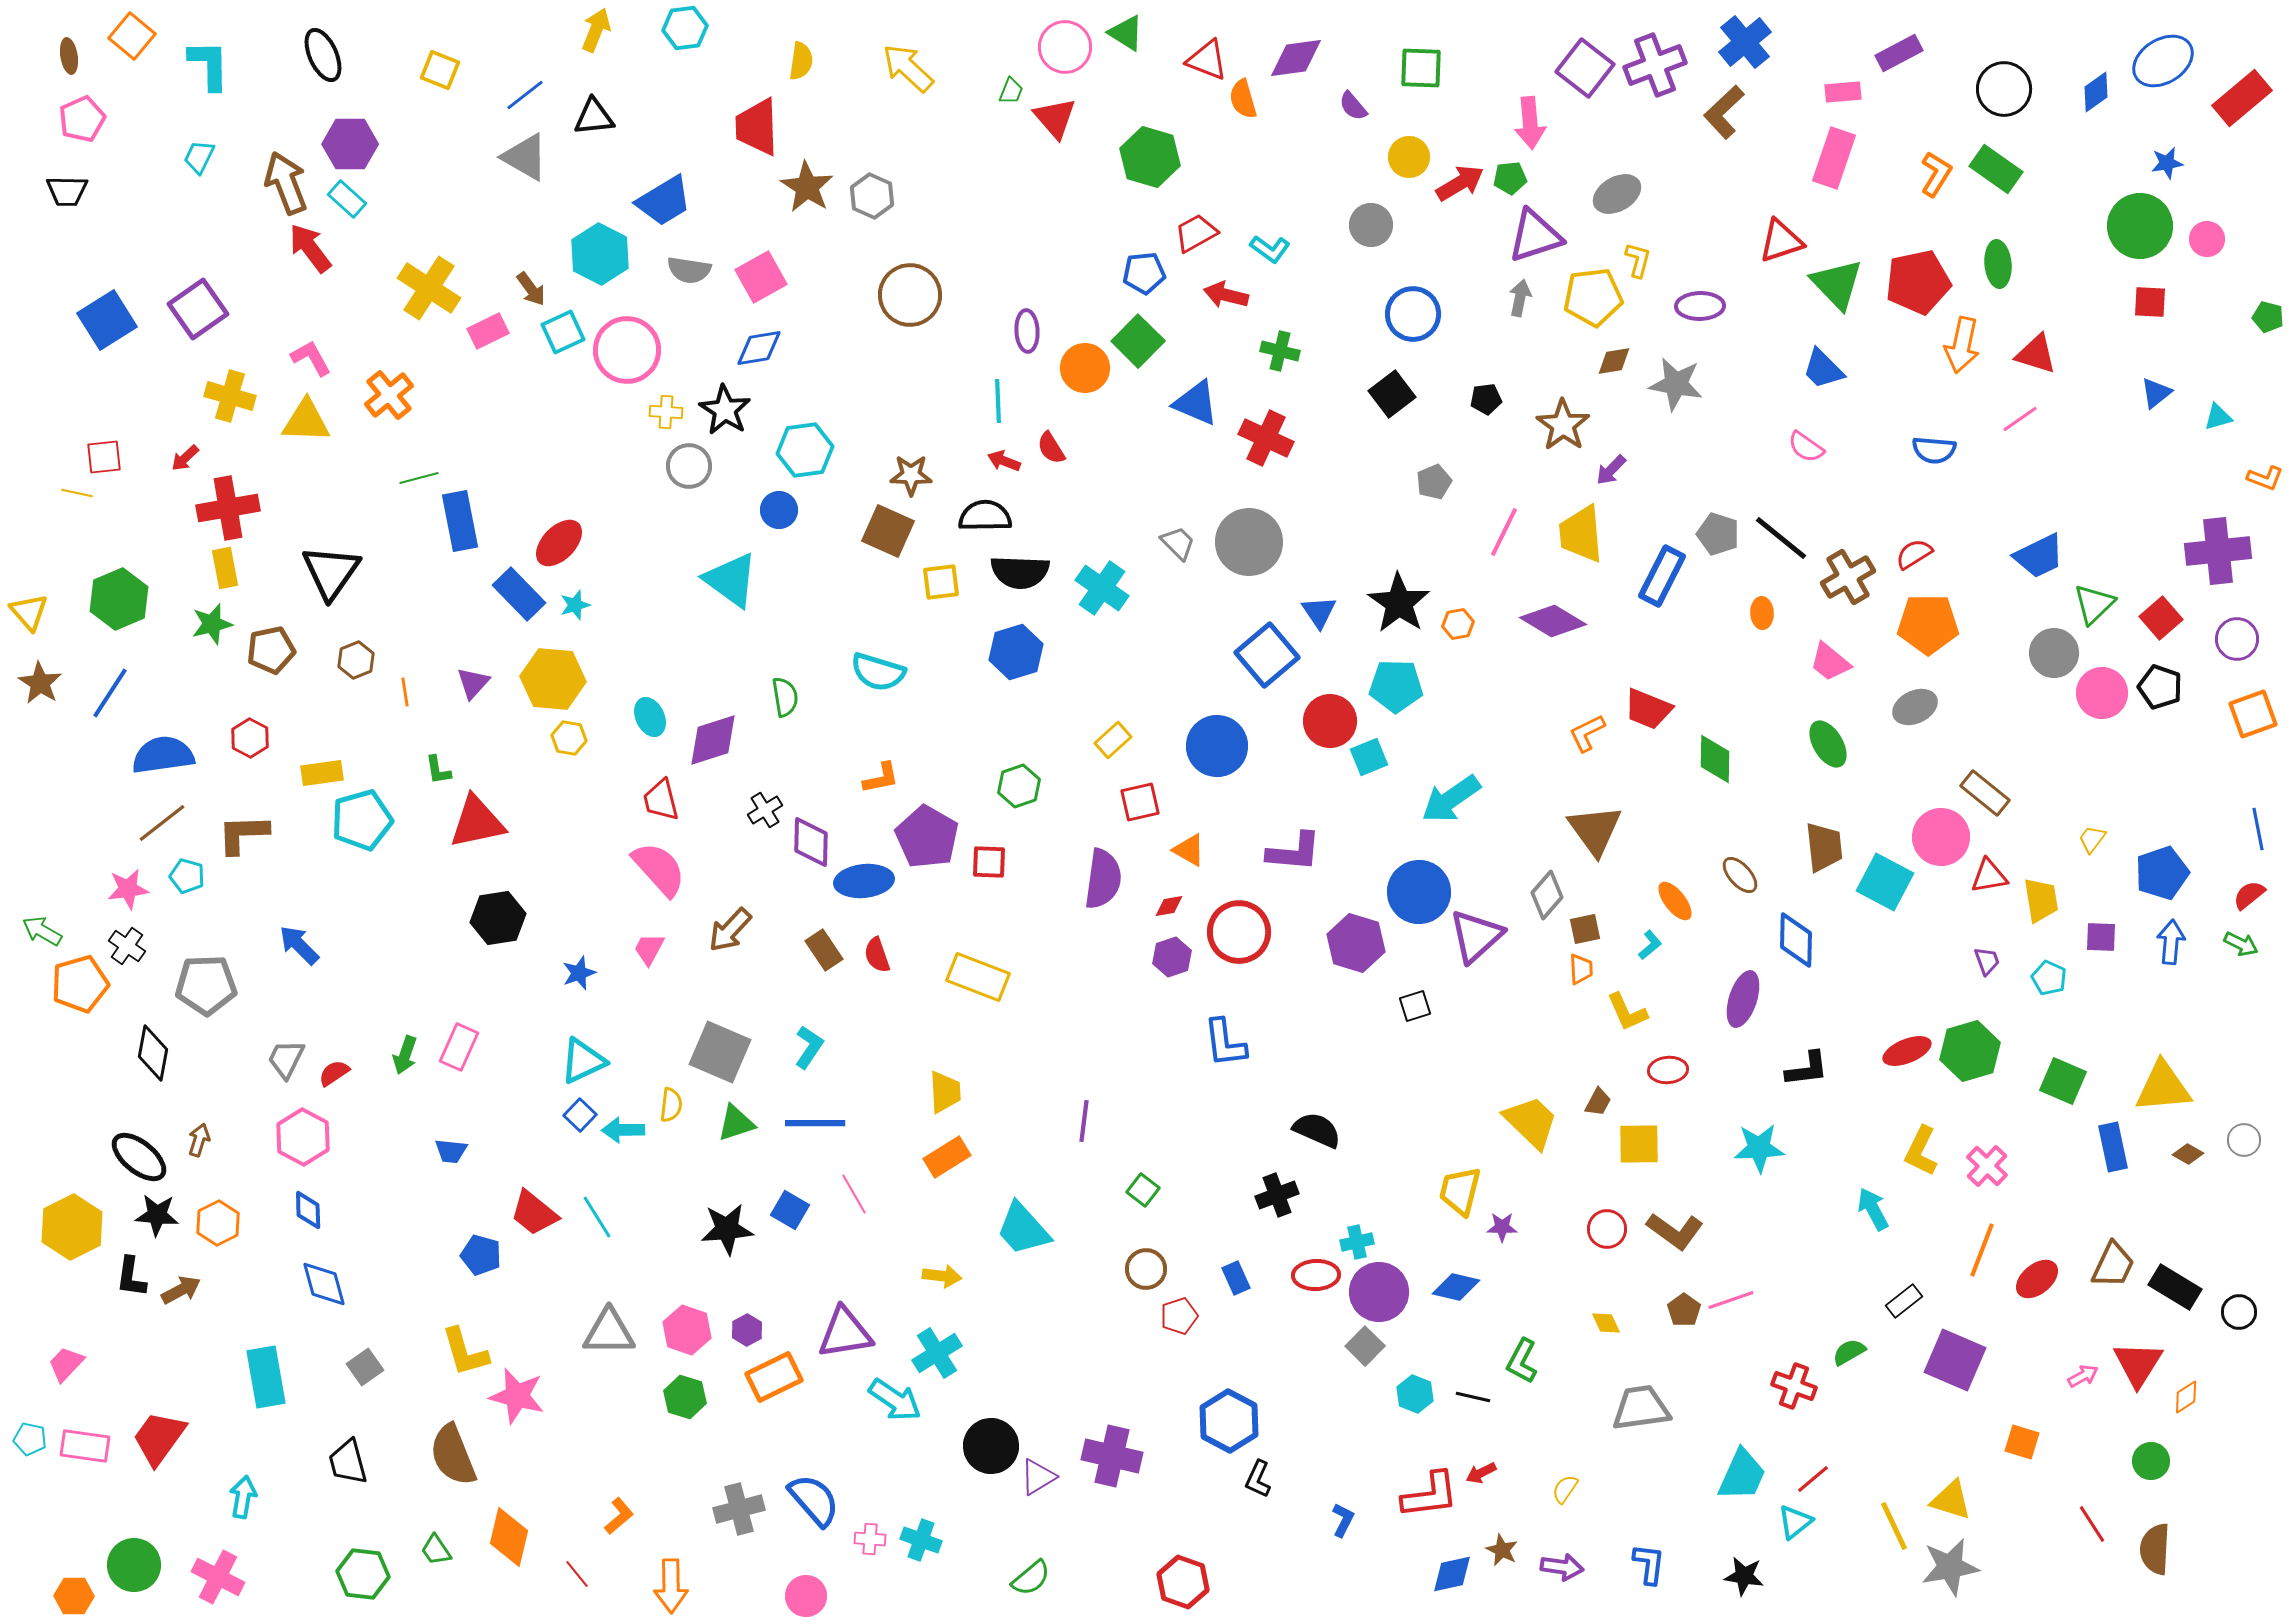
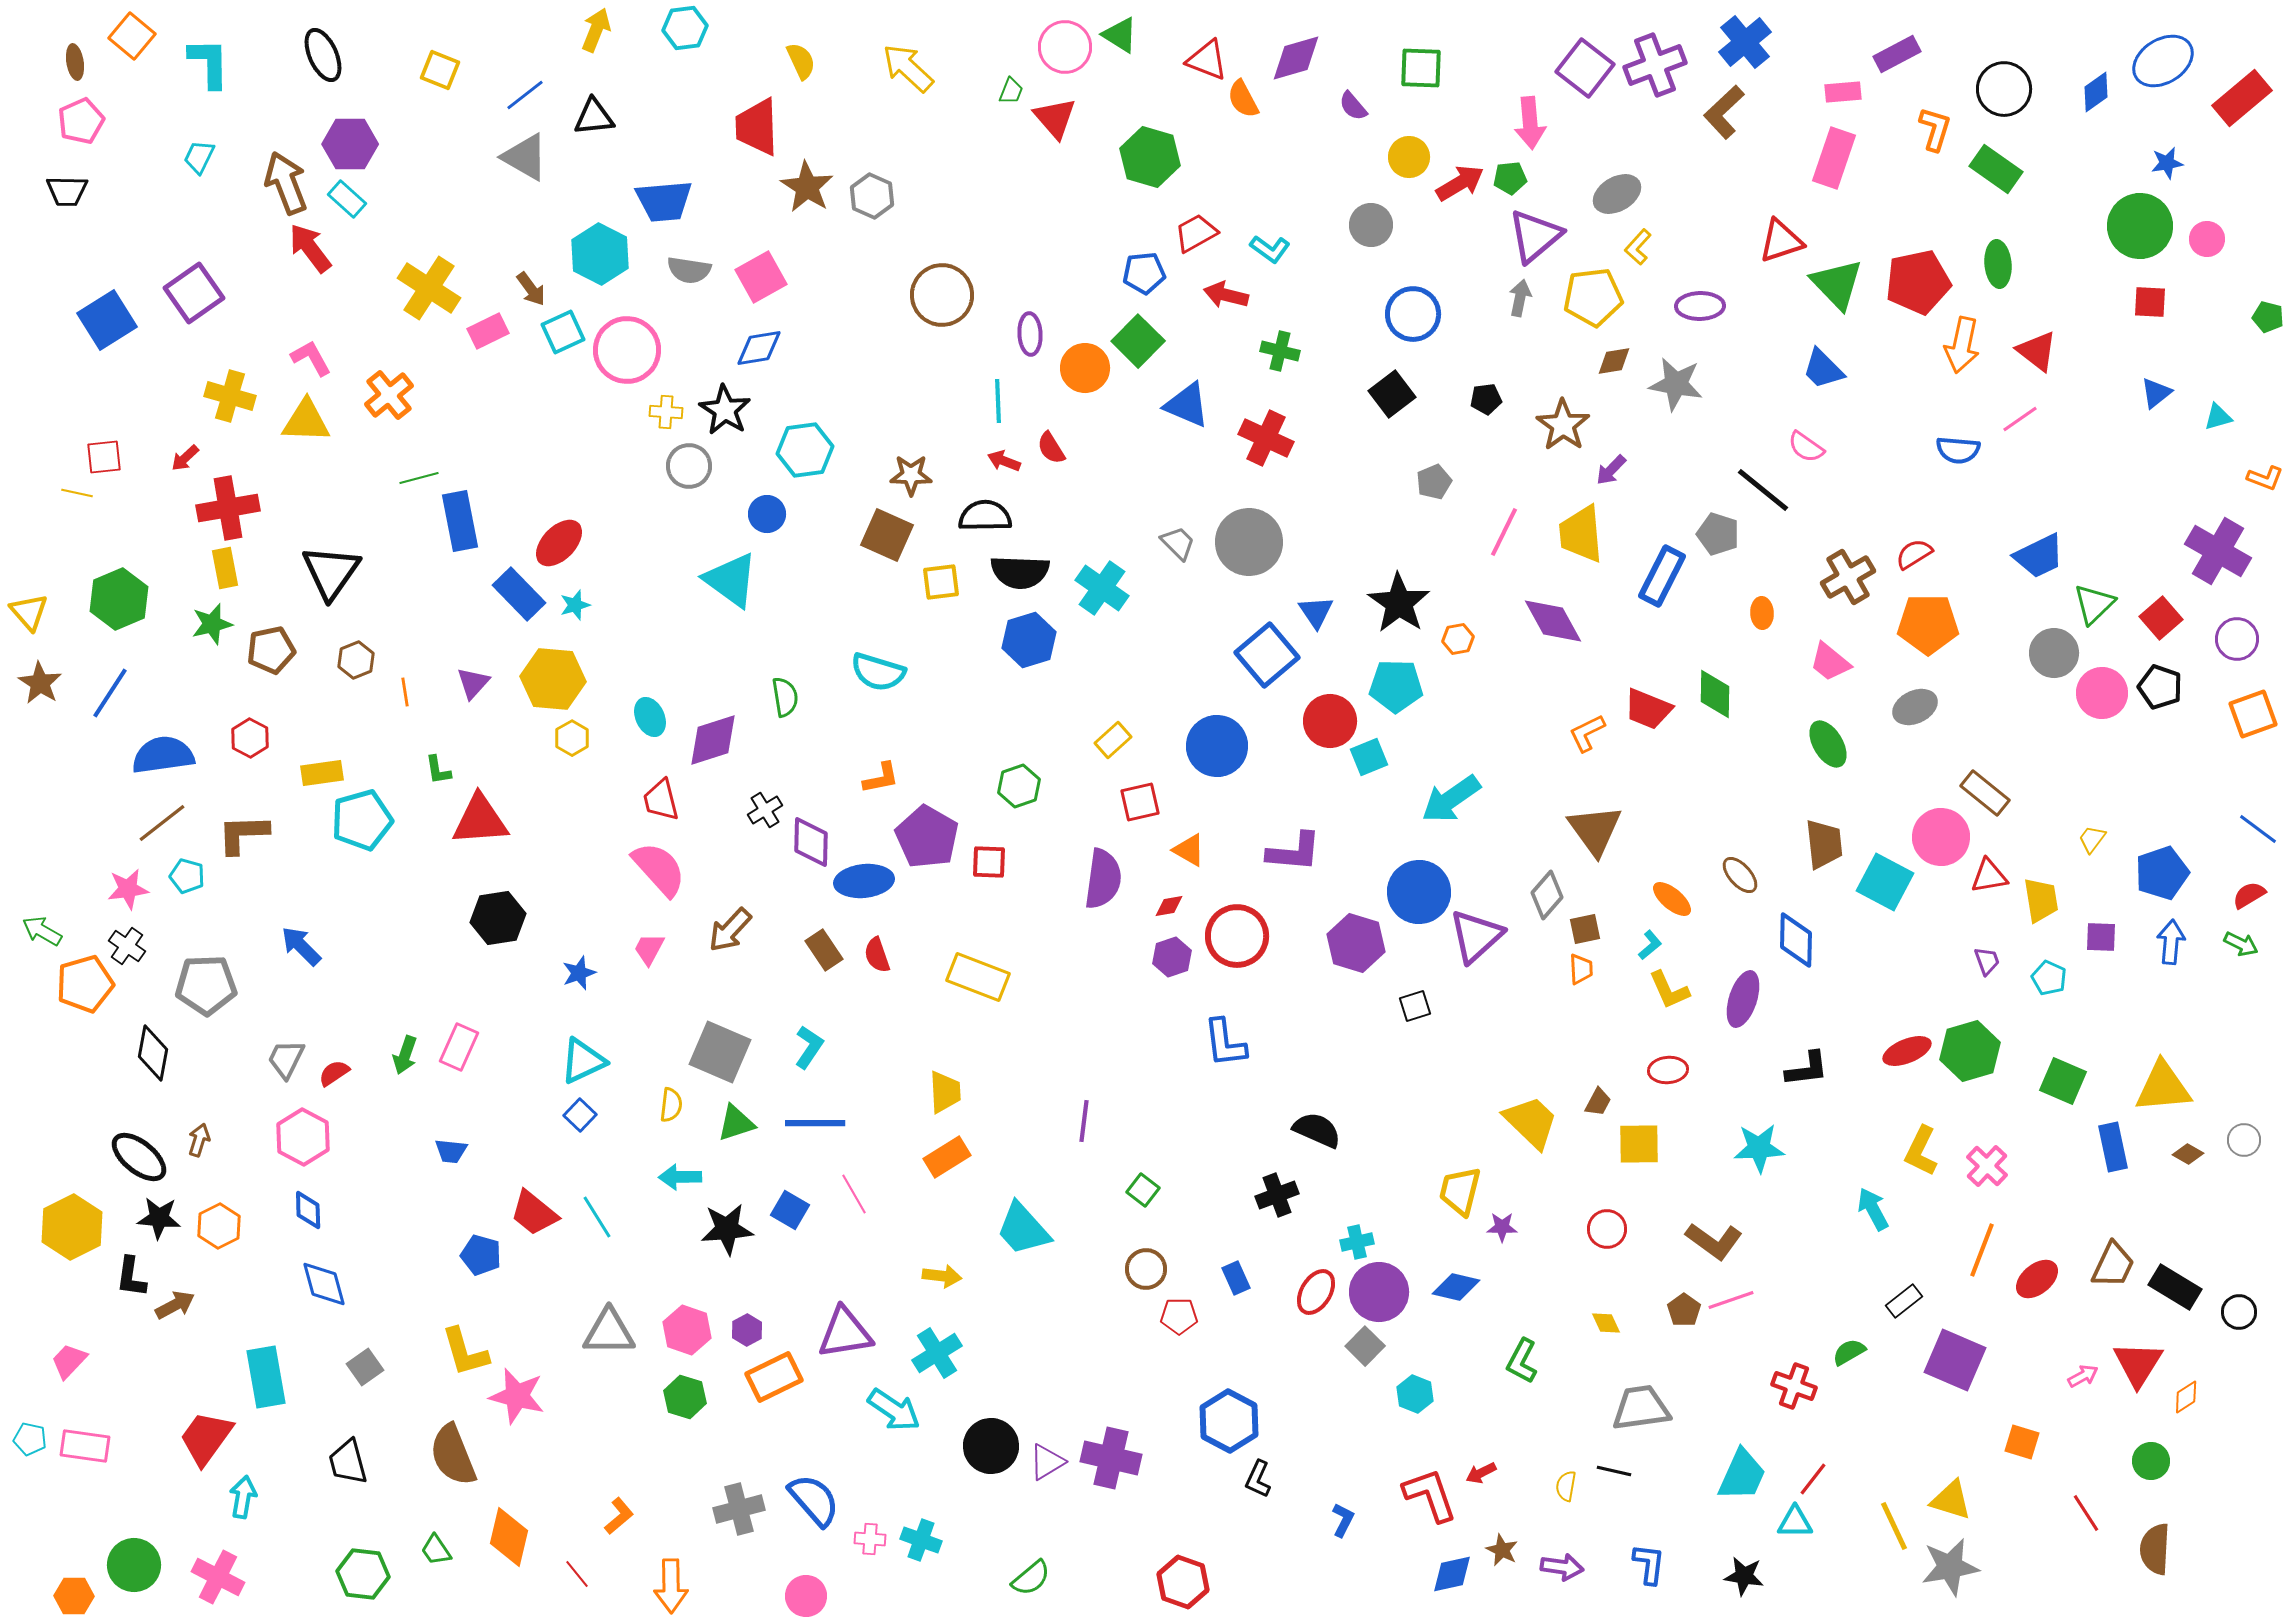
green triangle at (1126, 33): moved 6 px left, 2 px down
purple rectangle at (1899, 53): moved 2 px left, 1 px down
brown ellipse at (69, 56): moved 6 px right, 6 px down
purple diamond at (1296, 58): rotated 8 degrees counterclockwise
yellow semicircle at (801, 61): rotated 33 degrees counterclockwise
cyan L-shape at (209, 65): moved 2 px up
orange semicircle at (1243, 99): rotated 12 degrees counterclockwise
pink pentagon at (82, 119): moved 1 px left, 2 px down
orange L-shape at (1936, 174): moved 1 px left, 45 px up; rotated 15 degrees counterclockwise
blue trapezoid at (664, 201): rotated 26 degrees clockwise
purple triangle at (1535, 236): rotated 22 degrees counterclockwise
yellow L-shape at (1638, 260): moved 13 px up; rotated 153 degrees counterclockwise
brown circle at (910, 295): moved 32 px right
purple square at (198, 309): moved 4 px left, 16 px up
purple ellipse at (1027, 331): moved 3 px right, 3 px down
red triangle at (2036, 354): moved 1 px right, 3 px up; rotated 21 degrees clockwise
blue triangle at (1196, 403): moved 9 px left, 2 px down
blue semicircle at (1934, 450): moved 24 px right
blue circle at (779, 510): moved 12 px left, 4 px down
brown square at (888, 531): moved 1 px left, 4 px down
black line at (1781, 538): moved 18 px left, 48 px up
purple cross at (2218, 551): rotated 36 degrees clockwise
blue triangle at (1319, 612): moved 3 px left
purple diamond at (1553, 621): rotated 30 degrees clockwise
orange hexagon at (1458, 624): moved 15 px down
blue hexagon at (1016, 652): moved 13 px right, 12 px up
yellow hexagon at (569, 738): moved 3 px right; rotated 20 degrees clockwise
green diamond at (1715, 759): moved 65 px up
red triangle at (477, 822): moved 3 px right, 2 px up; rotated 8 degrees clockwise
blue line at (2258, 829): rotated 42 degrees counterclockwise
brown trapezoid at (1824, 847): moved 3 px up
red semicircle at (2249, 895): rotated 8 degrees clockwise
orange ellipse at (1675, 901): moved 3 px left, 2 px up; rotated 12 degrees counterclockwise
red circle at (1239, 932): moved 2 px left, 4 px down
blue arrow at (299, 945): moved 2 px right, 1 px down
orange pentagon at (80, 984): moved 5 px right
yellow L-shape at (1627, 1012): moved 42 px right, 22 px up
cyan arrow at (623, 1130): moved 57 px right, 47 px down
black star at (157, 1215): moved 2 px right, 3 px down
orange hexagon at (218, 1223): moved 1 px right, 3 px down
brown L-shape at (1675, 1231): moved 39 px right, 10 px down
red ellipse at (1316, 1275): moved 17 px down; rotated 57 degrees counterclockwise
brown arrow at (181, 1290): moved 6 px left, 15 px down
red pentagon at (1179, 1316): rotated 18 degrees clockwise
pink trapezoid at (66, 1364): moved 3 px right, 3 px up
black line at (1473, 1397): moved 141 px right, 74 px down
cyan arrow at (895, 1400): moved 1 px left, 10 px down
red trapezoid at (159, 1438): moved 47 px right
purple cross at (1112, 1456): moved 1 px left, 2 px down
purple triangle at (1038, 1477): moved 9 px right, 15 px up
red line at (1813, 1479): rotated 12 degrees counterclockwise
yellow semicircle at (1565, 1489): moved 1 px right, 3 px up; rotated 24 degrees counterclockwise
red L-shape at (1430, 1495): rotated 102 degrees counterclockwise
cyan triangle at (1795, 1522): rotated 39 degrees clockwise
red line at (2092, 1524): moved 6 px left, 11 px up
